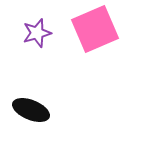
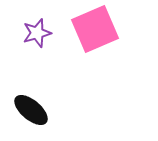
black ellipse: rotated 18 degrees clockwise
